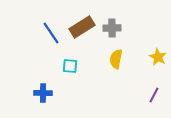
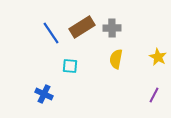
blue cross: moved 1 px right, 1 px down; rotated 24 degrees clockwise
